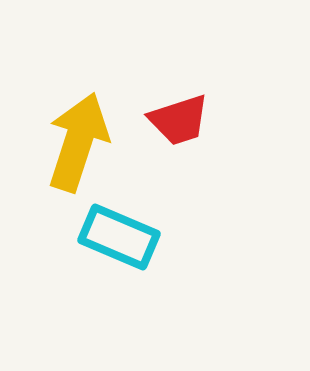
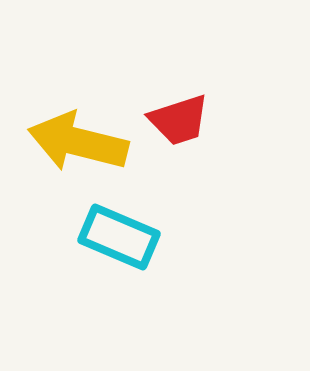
yellow arrow: rotated 94 degrees counterclockwise
